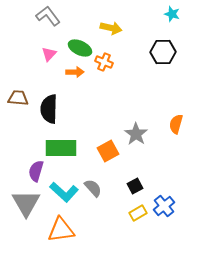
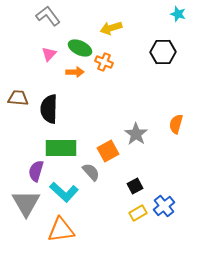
cyan star: moved 6 px right
yellow arrow: rotated 150 degrees clockwise
gray semicircle: moved 2 px left, 16 px up
